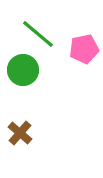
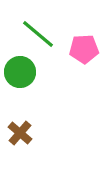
pink pentagon: rotated 8 degrees clockwise
green circle: moved 3 px left, 2 px down
